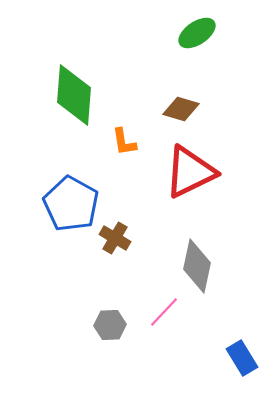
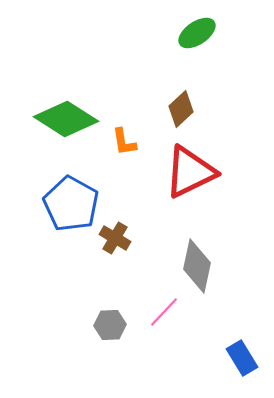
green diamond: moved 8 px left, 24 px down; rotated 62 degrees counterclockwise
brown diamond: rotated 60 degrees counterclockwise
